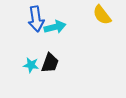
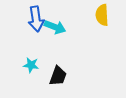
yellow semicircle: rotated 35 degrees clockwise
cyan arrow: rotated 35 degrees clockwise
black trapezoid: moved 8 px right, 13 px down
